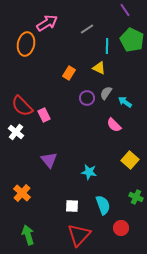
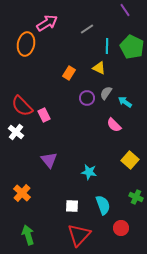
green pentagon: moved 7 px down
